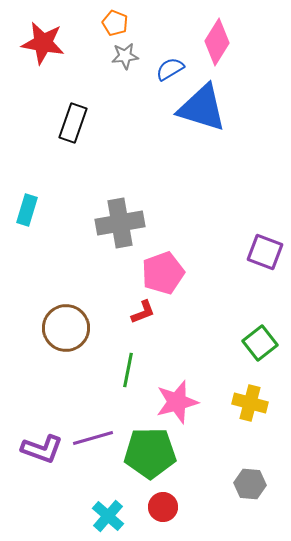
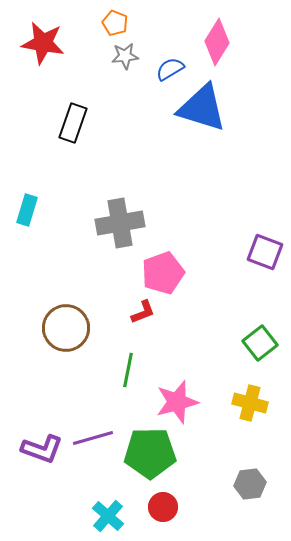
gray hexagon: rotated 12 degrees counterclockwise
